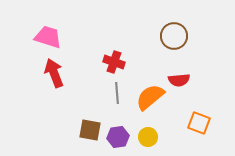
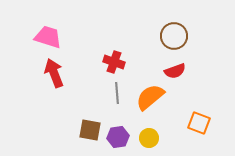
red semicircle: moved 4 px left, 9 px up; rotated 15 degrees counterclockwise
yellow circle: moved 1 px right, 1 px down
